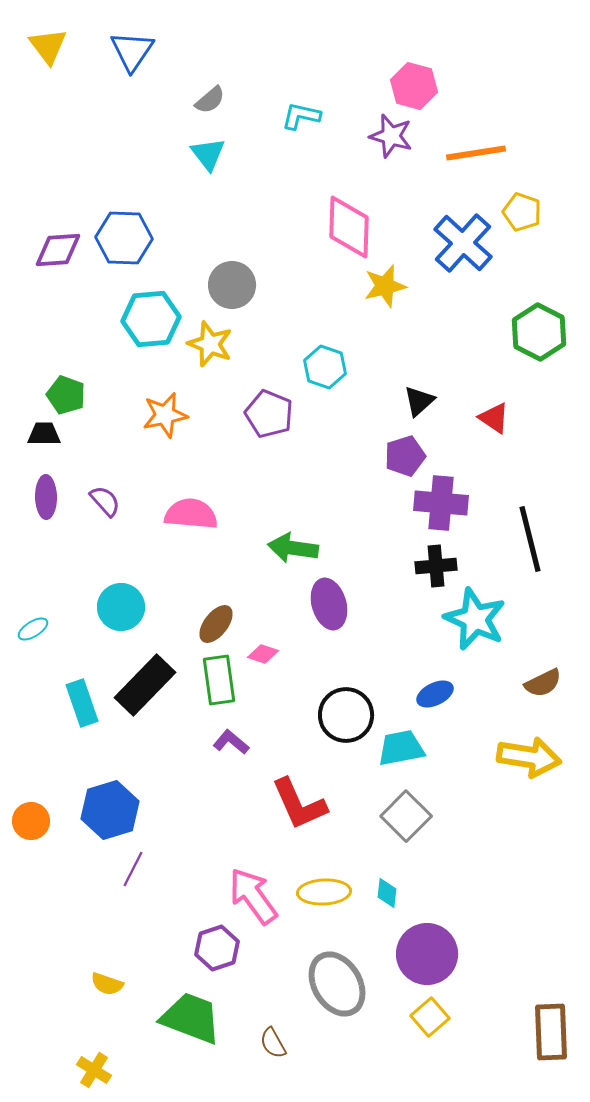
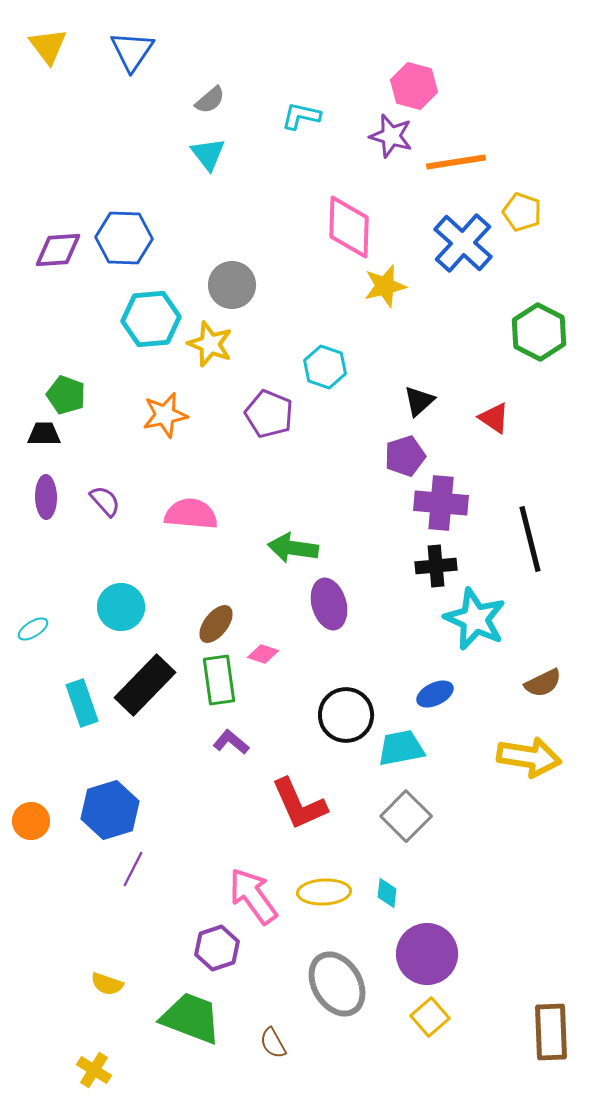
orange line at (476, 153): moved 20 px left, 9 px down
